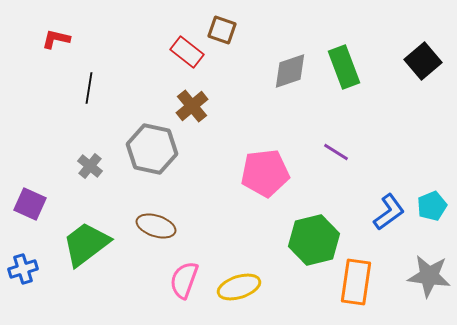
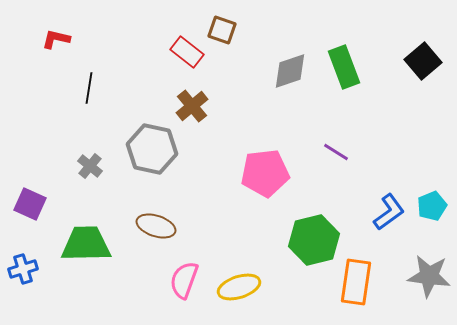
green trapezoid: rotated 36 degrees clockwise
